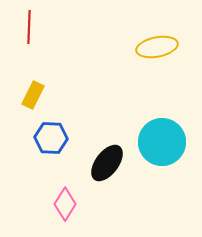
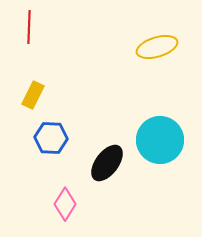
yellow ellipse: rotated 6 degrees counterclockwise
cyan circle: moved 2 px left, 2 px up
